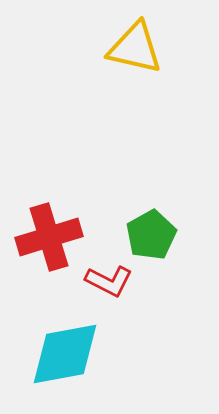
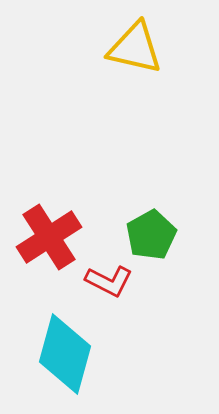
red cross: rotated 16 degrees counterclockwise
cyan diamond: rotated 64 degrees counterclockwise
